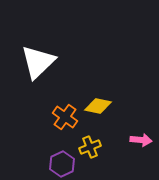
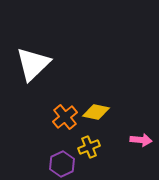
white triangle: moved 5 px left, 2 px down
yellow diamond: moved 2 px left, 6 px down
orange cross: rotated 15 degrees clockwise
yellow cross: moved 1 px left
